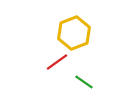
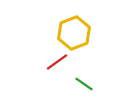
green line: moved 2 px down
